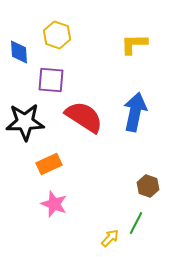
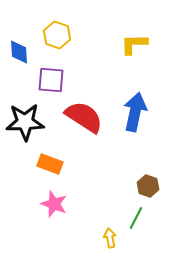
orange rectangle: moved 1 px right; rotated 45 degrees clockwise
green line: moved 5 px up
yellow arrow: rotated 54 degrees counterclockwise
